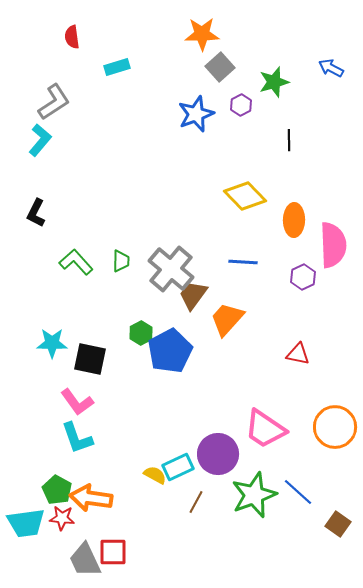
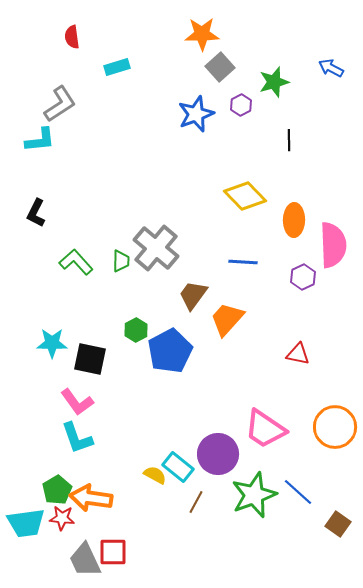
gray L-shape at (54, 102): moved 6 px right, 2 px down
cyan L-shape at (40, 140): rotated 44 degrees clockwise
gray cross at (171, 269): moved 15 px left, 21 px up
green hexagon at (141, 333): moved 5 px left, 3 px up
cyan rectangle at (178, 467): rotated 64 degrees clockwise
green pentagon at (57, 490): rotated 12 degrees clockwise
